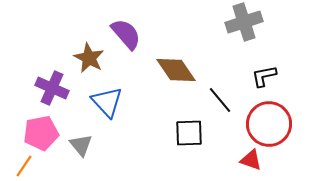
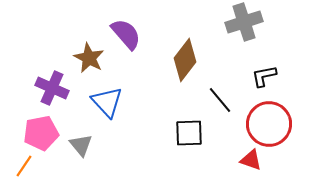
brown diamond: moved 9 px right, 10 px up; rotated 72 degrees clockwise
